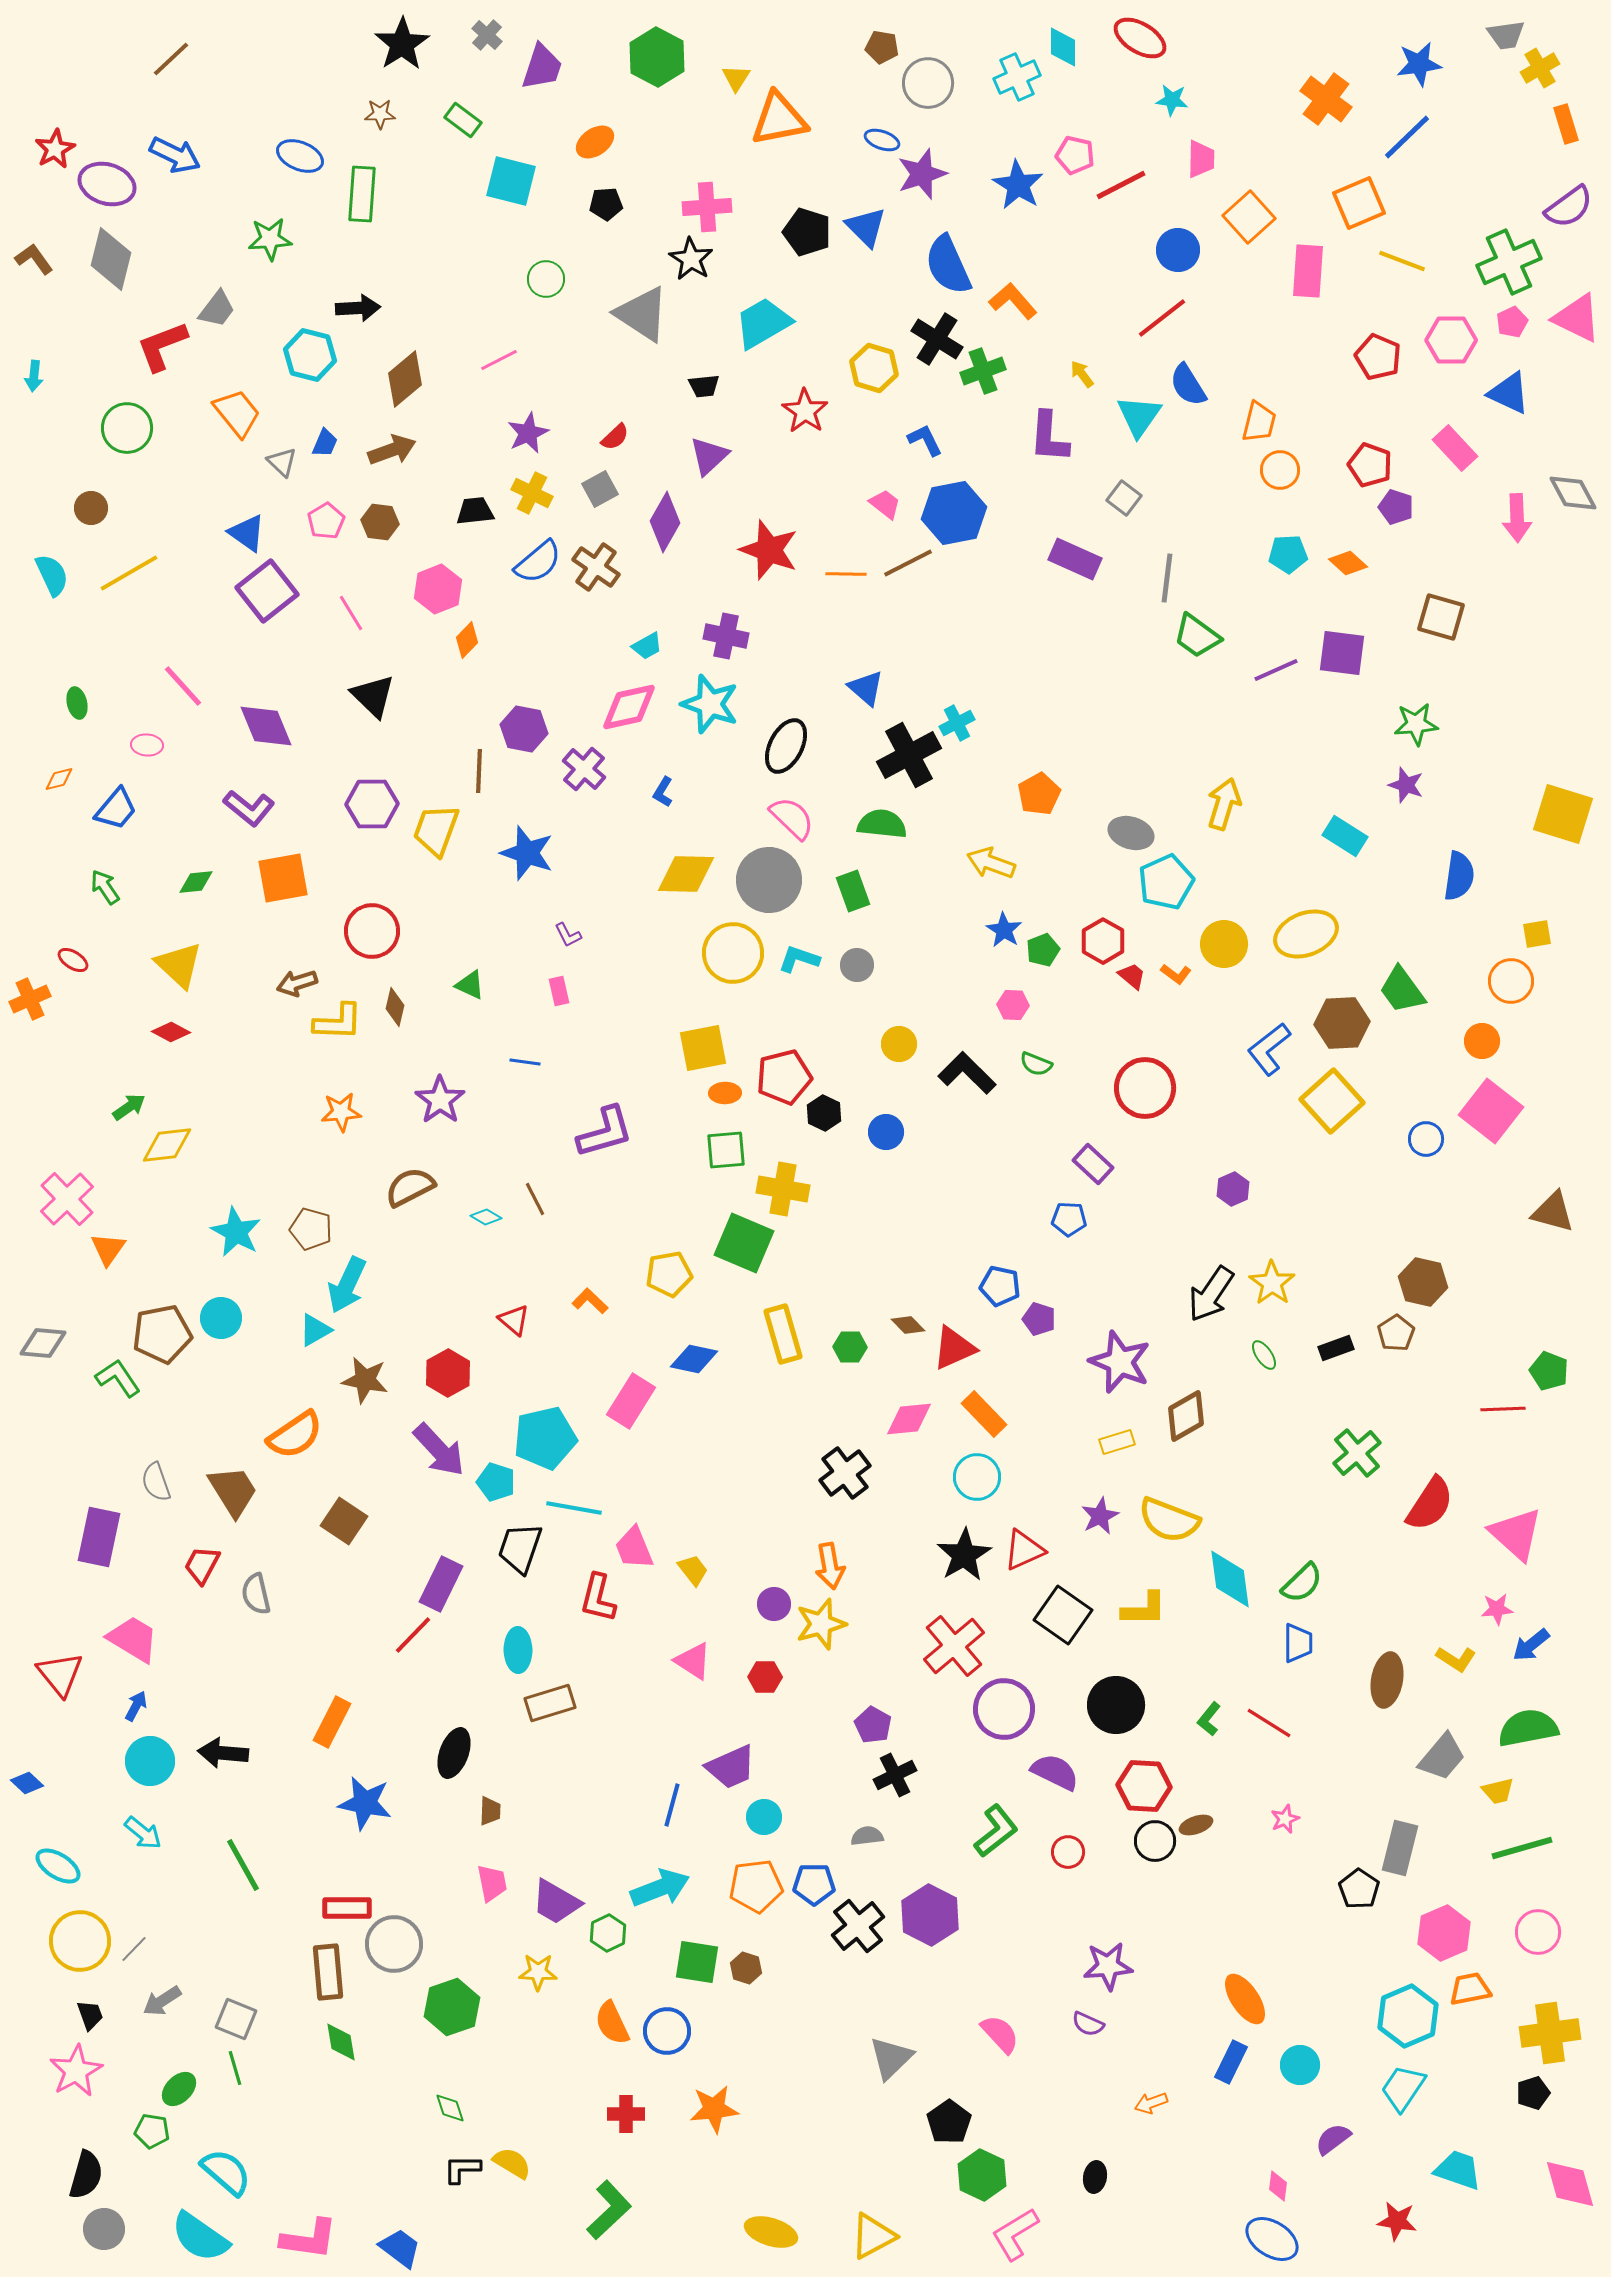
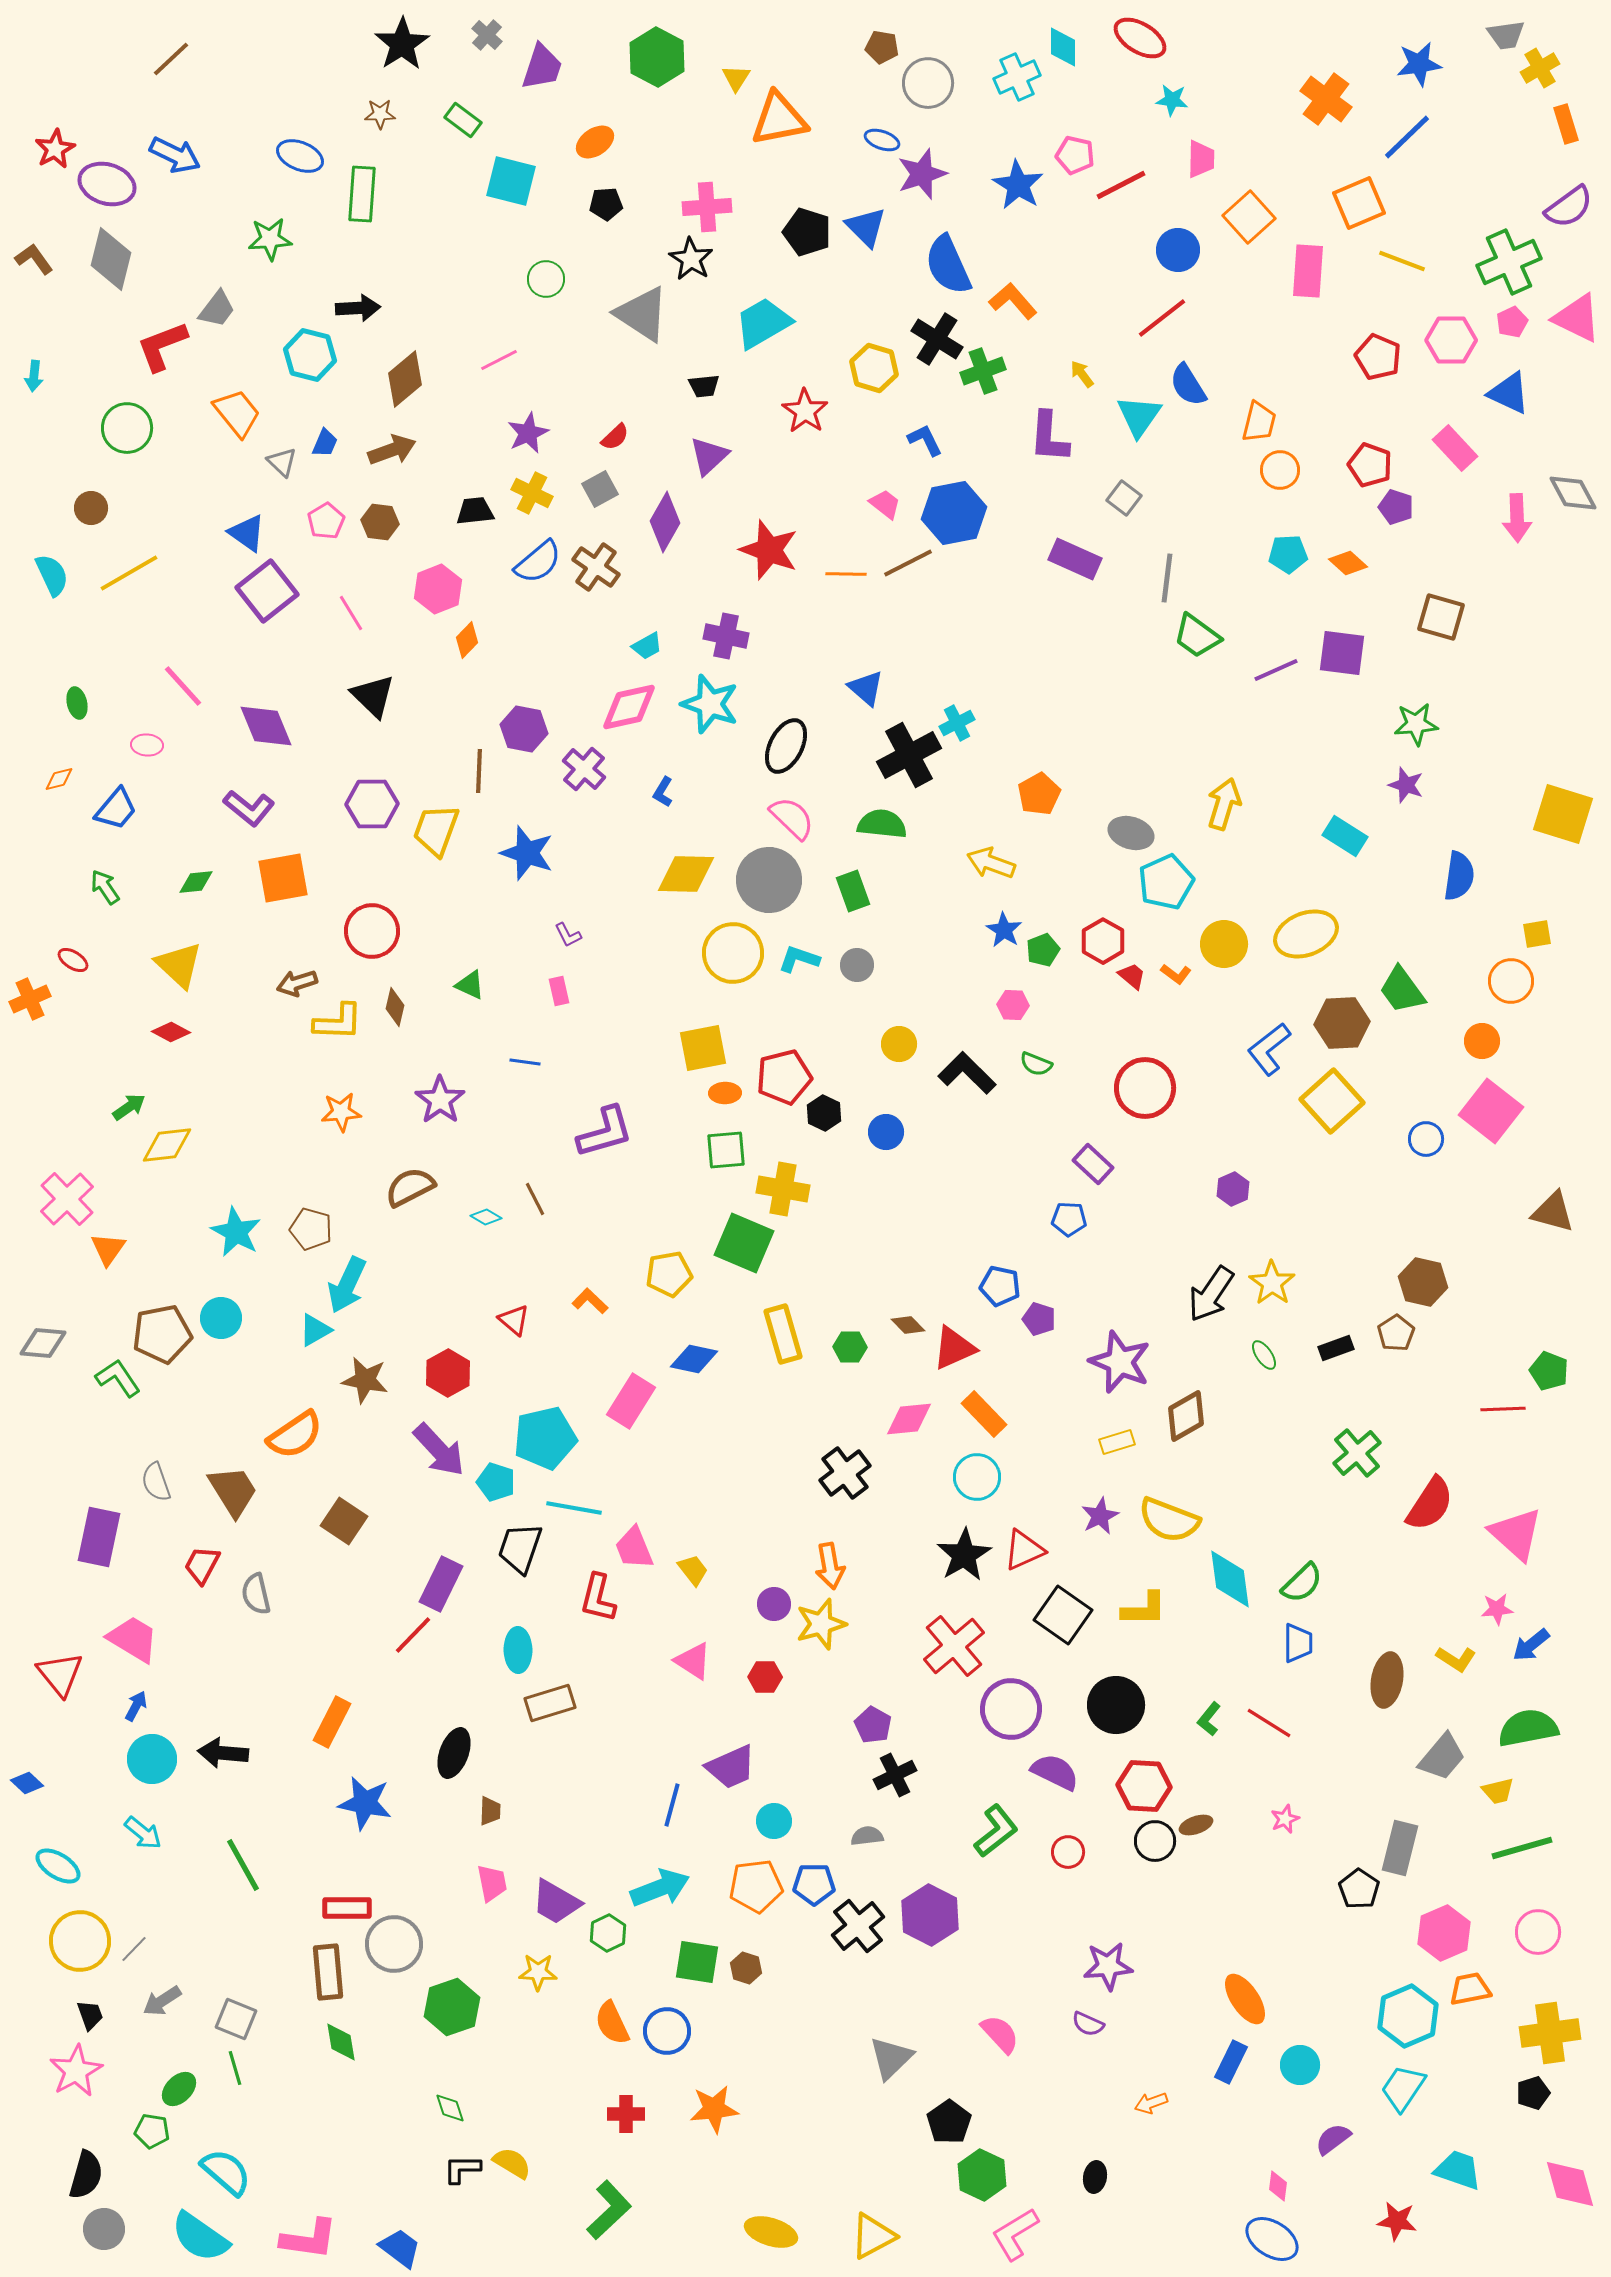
purple circle at (1004, 1709): moved 7 px right
cyan circle at (150, 1761): moved 2 px right, 2 px up
cyan circle at (764, 1817): moved 10 px right, 4 px down
